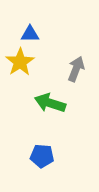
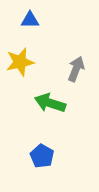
blue triangle: moved 14 px up
yellow star: rotated 20 degrees clockwise
blue pentagon: rotated 25 degrees clockwise
